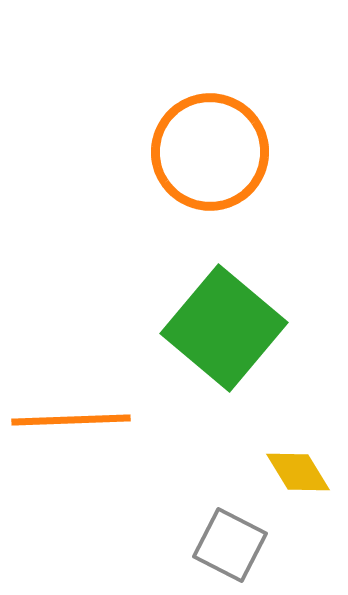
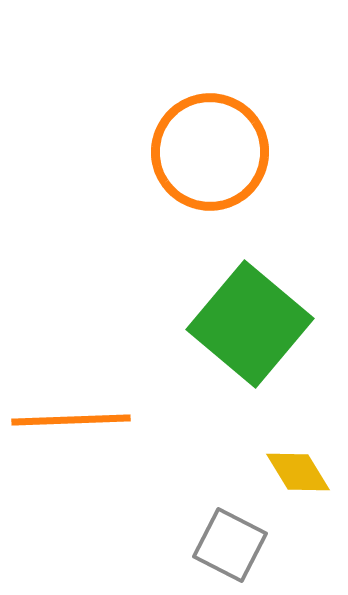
green square: moved 26 px right, 4 px up
